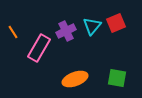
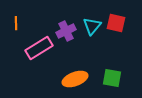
red square: rotated 36 degrees clockwise
orange line: moved 3 px right, 9 px up; rotated 32 degrees clockwise
pink rectangle: rotated 28 degrees clockwise
green square: moved 5 px left
